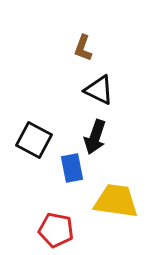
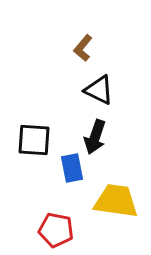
brown L-shape: rotated 20 degrees clockwise
black square: rotated 24 degrees counterclockwise
